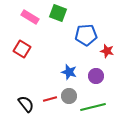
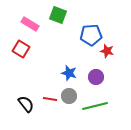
green square: moved 2 px down
pink rectangle: moved 7 px down
blue pentagon: moved 5 px right
red square: moved 1 px left
blue star: moved 1 px down
purple circle: moved 1 px down
red line: rotated 24 degrees clockwise
green line: moved 2 px right, 1 px up
